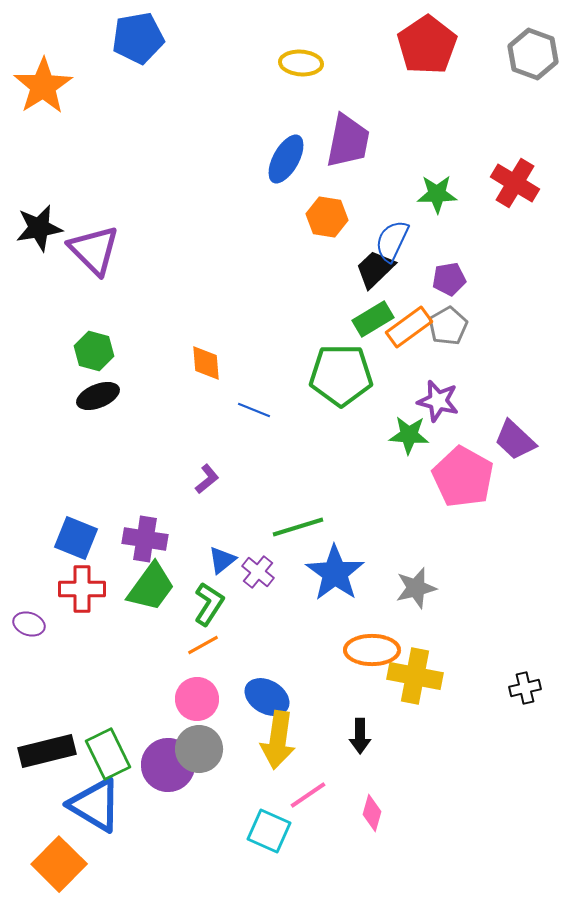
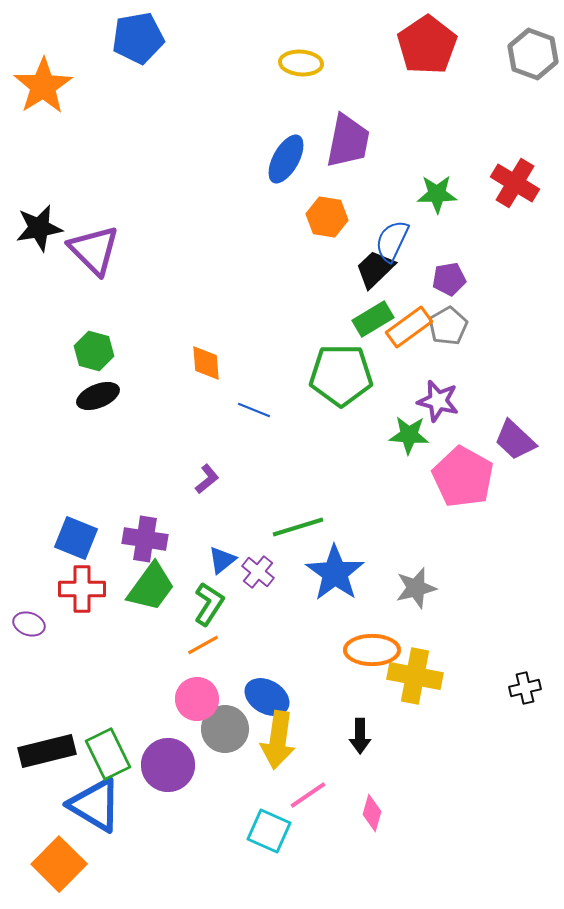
gray circle at (199, 749): moved 26 px right, 20 px up
